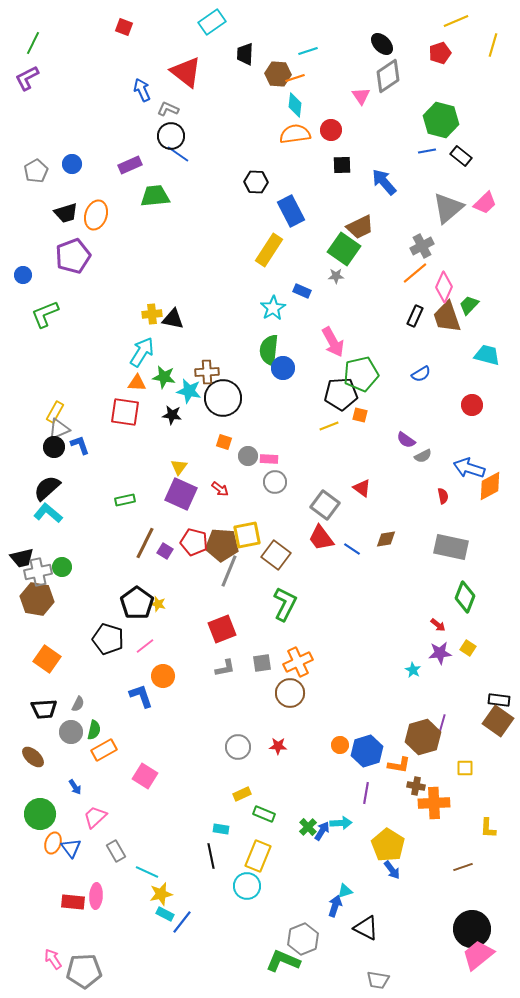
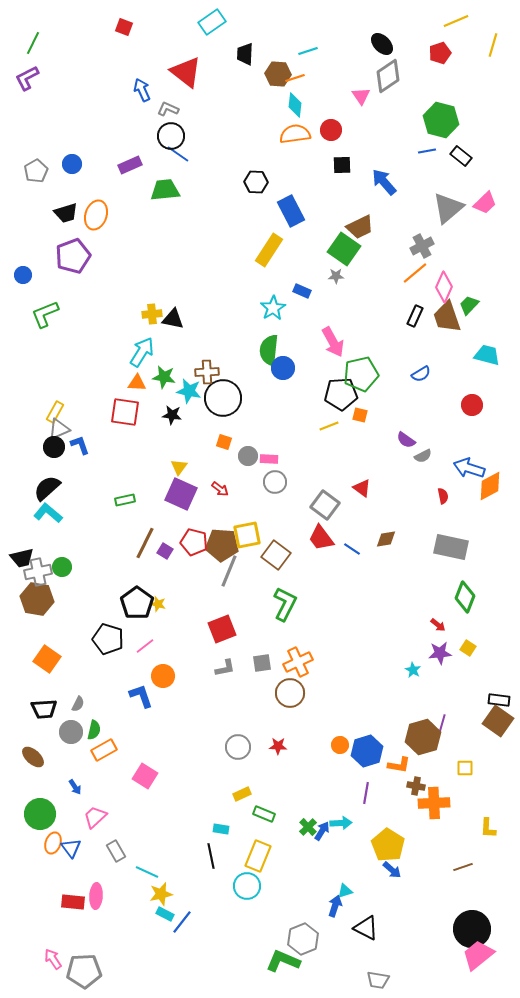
green trapezoid at (155, 196): moved 10 px right, 6 px up
blue arrow at (392, 870): rotated 12 degrees counterclockwise
